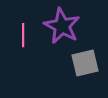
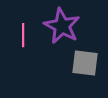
gray square: rotated 20 degrees clockwise
